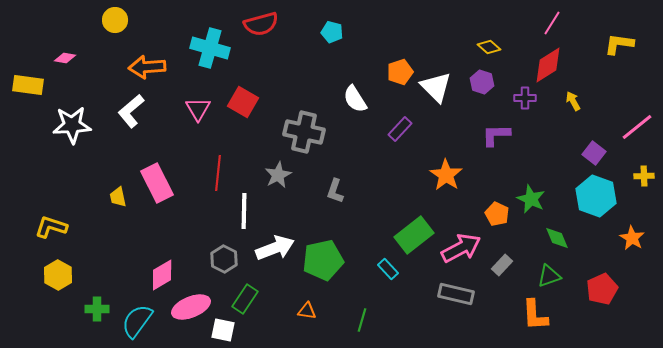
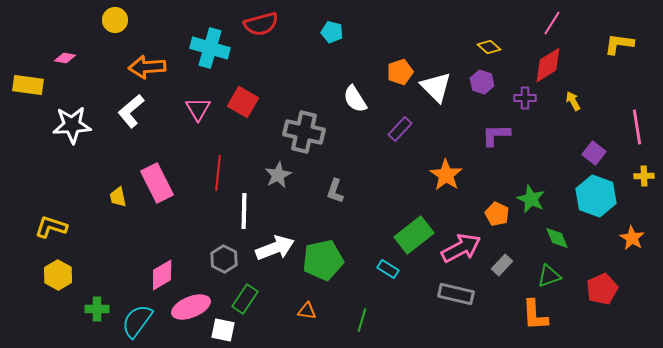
pink line at (637, 127): rotated 60 degrees counterclockwise
cyan rectangle at (388, 269): rotated 15 degrees counterclockwise
